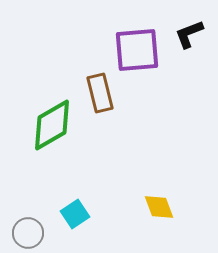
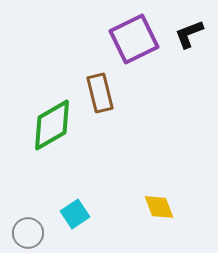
purple square: moved 3 px left, 11 px up; rotated 21 degrees counterclockwise
